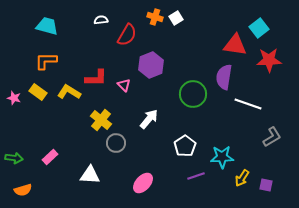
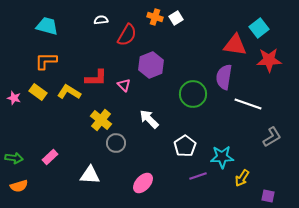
white arrow: rotated 85 degrees counterclockwise
purple line: moved 2 px right
purple square: moved 2 px right, 11 px down
orange semicircle: moved 4 px left, 4 px up
